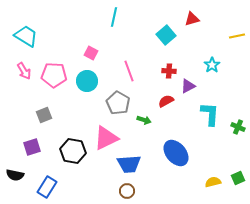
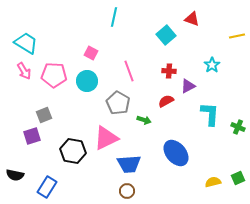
red triangle: rotated 35 degrees clockwise
cyan trapezoid: moved 7 px down
purple square: moved 11 px up
